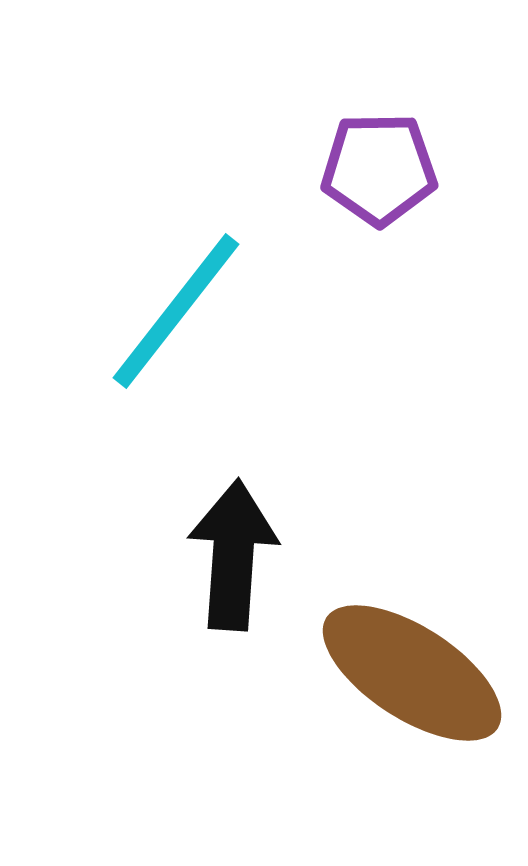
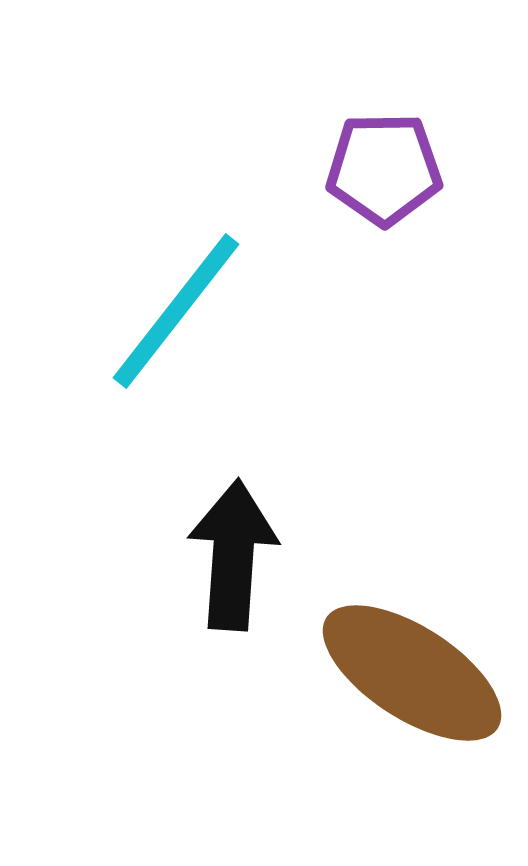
purple pentagon: moved 5 px right
